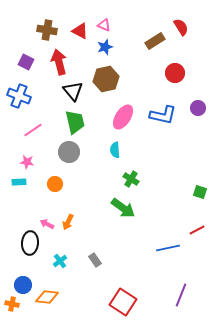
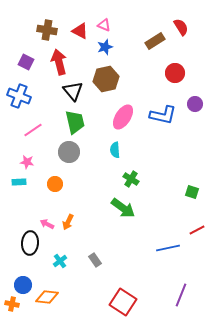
purple circle: moved 3 px left, 4 px up
green square: moved 8 px left
